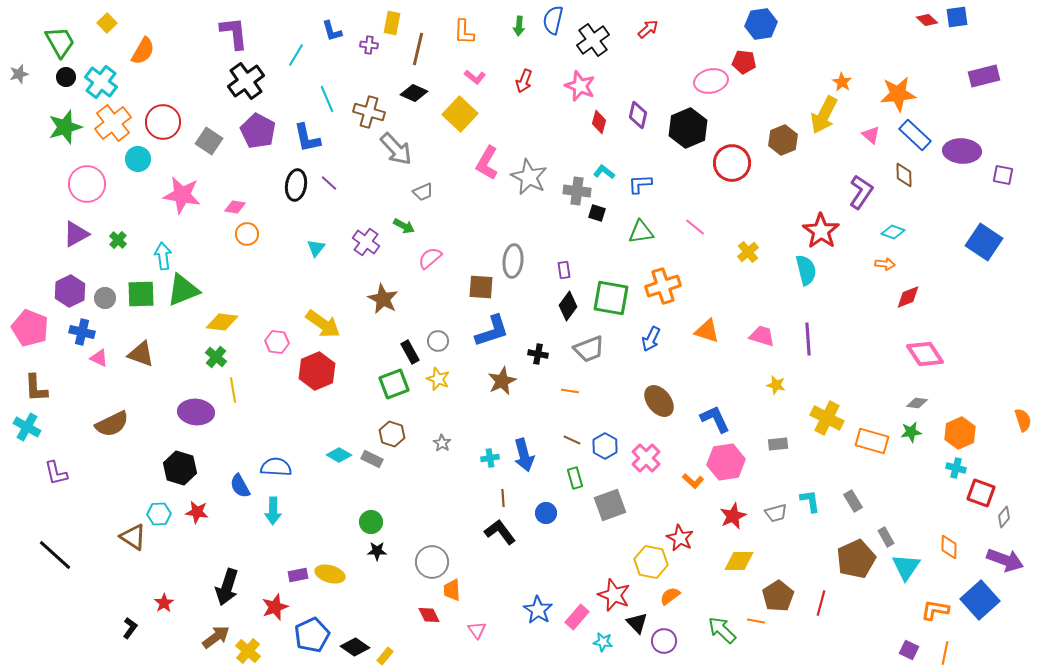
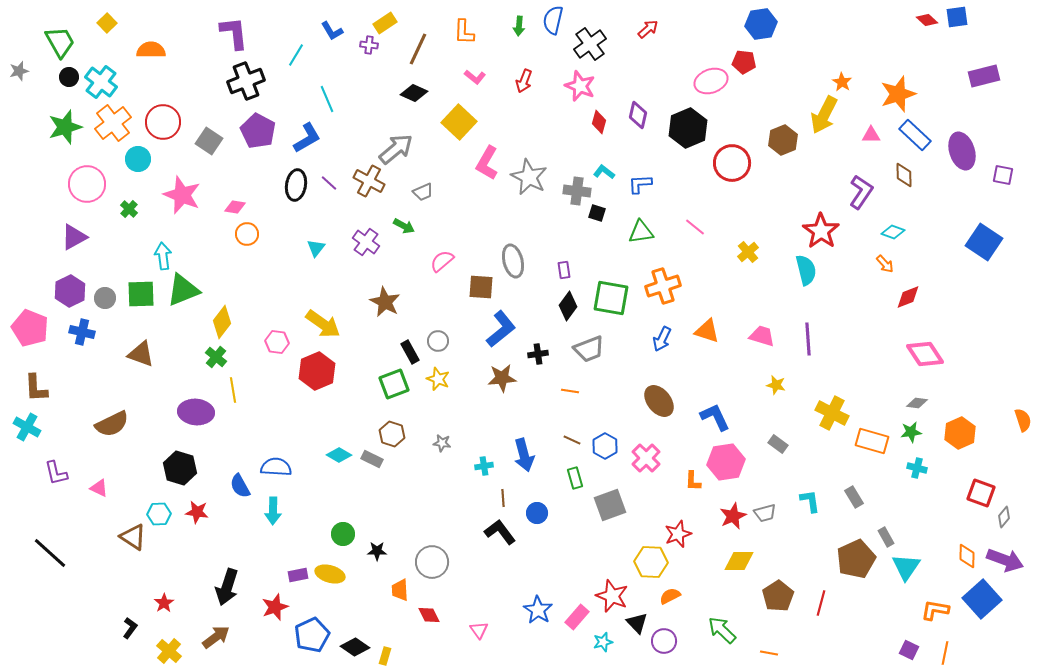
yellow rectangle at (392, 23): moved 7 px left; rotated 45 degrees clockwise
blue L-shape at (332, 31): rotated 15 degrees counterclockwise
black cross at (593, 40): moved 3 px left, 4 px down
brown line at (418, 49): rotated 12 degrees clockwise
orange semicircle at (143, 51): moved 8 px right, 1 px up; rotated 120 degrees counterclockwise
gray star at (19, 74): moved 3 px up
black circle at (66, 77): moved 3 px right
black cross at (246, 81): rotated 15 degrees clockwise
pink ellipse at (711, 81): rotated 8 degrees counterclockwise
orange star at (898, 94): rotated 12 degrees counterclockwise
brown cross at (369, 112): moved 69 px down; rotated 12 degrees clockwise
yellow square at (460, 114): moved 1 px left, 8 px down
pink triangle at (871, 135): rotated 42 degrees counterclockwise
blue L-shape at (307, 138): rotated 108 degrees counterclockwise
gray arrow at (396, 149): rotated 87 degrees counterclockwise
purple ellipse at (962, 151): rotated 69 degrees clockwise
pink star at (182, 195): rotated 12 degrees clockwise
purple triangle at (76, 234): moved 2 px left, 3 px down
green cross at (118, 240): moved 11 px right, 31 px up
pink semicircle at (430, 258): moved 12 px right, 3 px down
gray ellipse at (513, 261): rotated 20 degrees counterclockwise
orange arrow at (885, 264): rotated 42 degrees clockwise
brown star at (383, 299): moved 2 px right, 3 px down
yellow diamond at (222, 322): rotated 60 degrees counterclockwise
blue L-shape at (492, 331): moved 9 px right, 2 px up; rotated 21 degrees counterclockwise
blue arrow at (651, 339): moved 11 px right
black cross at (538, 354): rotated 18 degrees counterclockwise
pink triangle at (99, 358): moved 130 px down
brown star at (502, 381): moved 3 px up; rotated 20 degrees clockwise
yellow cross at (827, 418): moved 5 px right, 5 px up
blue L-shape at (715, 419): moved 2 px up
gray star at (442, 443): rotated 24 degrees counterclockwise
gray rectangle at (778, 444): rotated 42 degrees clockwise
cyan cross at (490, 458): moved 6 px left, 8 px down
cyan cross at (956, 468): moved 39 px left
orange L-shape at (693, 481): rotated 50 degrees clockwise
gray rectangle at (853, 501): moved 1 px right, 4 px up
blue circle at (546, 513): moved 9 px left
gray trapezoid at (776, 513): moved 11 px left
green circle at (371, 522): moved 28 px left, 12 px down
red star at (680, 538): moved 2 px left, 4 px up; rotated 24 degrees clockwise
orange diamond at (949, 547): moved 18 px right, 9 px down
black line at (55, 555): moved 5 px left, 2 px up
yellow hexagon at (651, 562): rotated 8 degrees counterclockwise
orange trapezoid at (452, 590): moved 52 px left
red star at (614, 595): moved 2 px left, 1 px down
orange semicircle at (670, 596): rotated 10 degrees clockwise
blue square at (980, 600): moved 2 px right, 1 px up
orange line at (756, 621): moved 13 px right, 32 px down
pink triangle at (477, 630): moved 2 px right
cyan star at (603, 642): rotated 24 degrees counterclockwise
yellow cross at (248, 651): moved 79 px left
yellow rectangle at (385, 656): rotated 24 degrees counterclockwise
